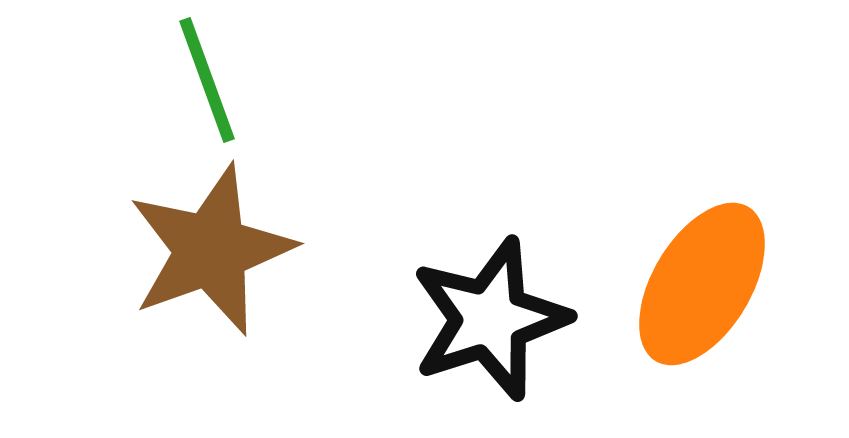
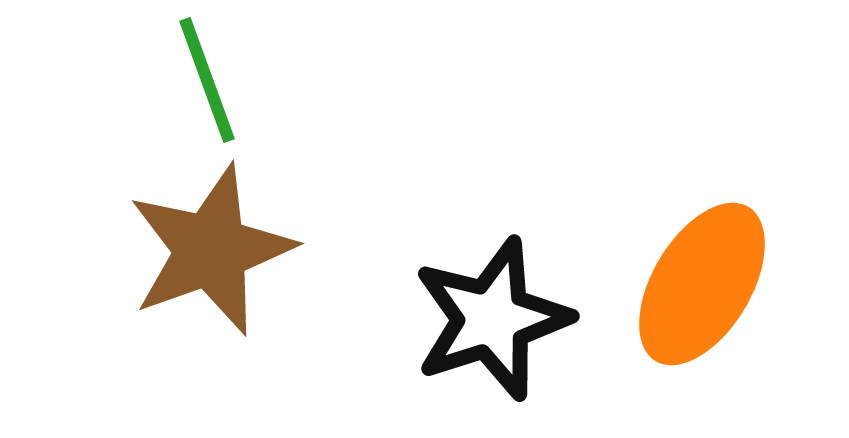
black star: moved 2 px right
